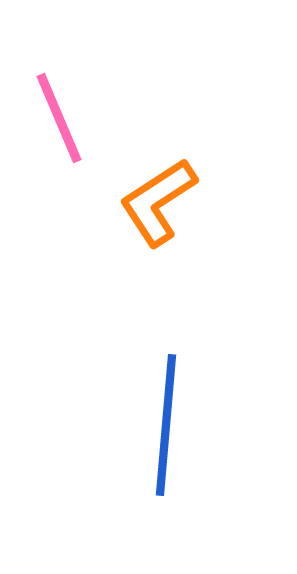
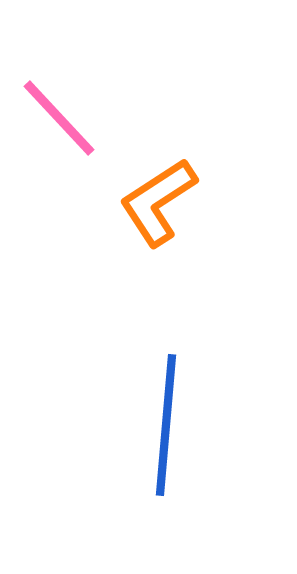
pink line: rotated 20 degrees counterclockwise
